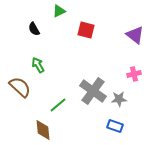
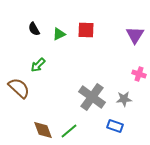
green triangle: moved 23 px down
red square: rotated 12 degrees counterclockwise
purple triangle: rotated 24 degrees clockwise
green arrow: rotated 105 degrees counterclockwise
pink cross: moved 5 px right; rotated 32 degrees clockwise
brown semicircle: moved 1 px left, 1 px down
gray cross: moved 1 px left, 6 px down
gray star: moved 5 px right
green line: moved 11 px right, 26 px down
brown diamond: rotated 15 degrees counterclockwise
